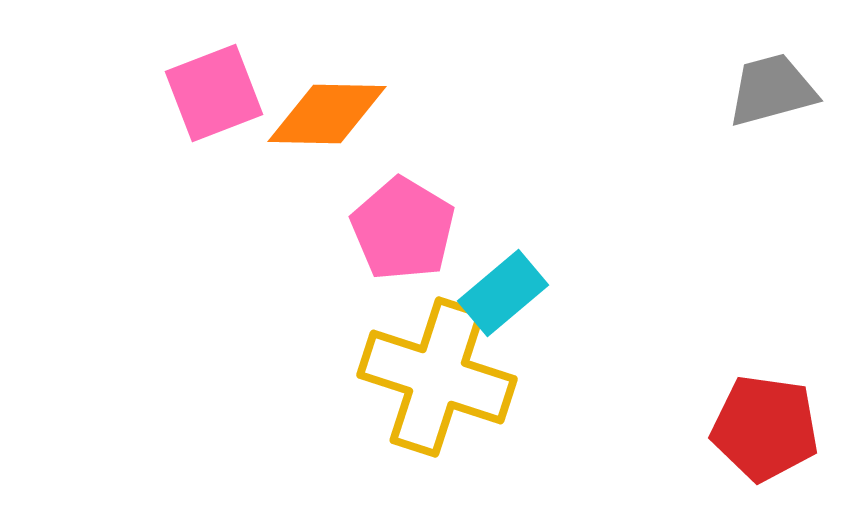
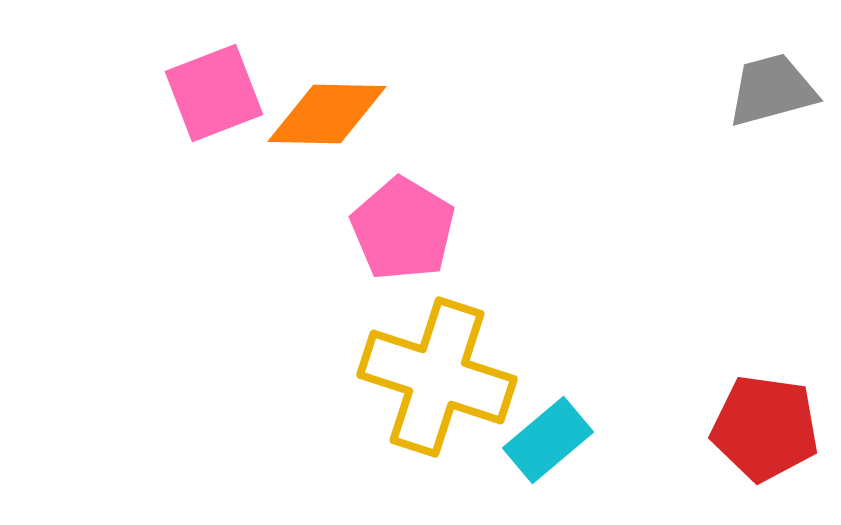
cyan rectangle: moved 45 px right, 147 px down
